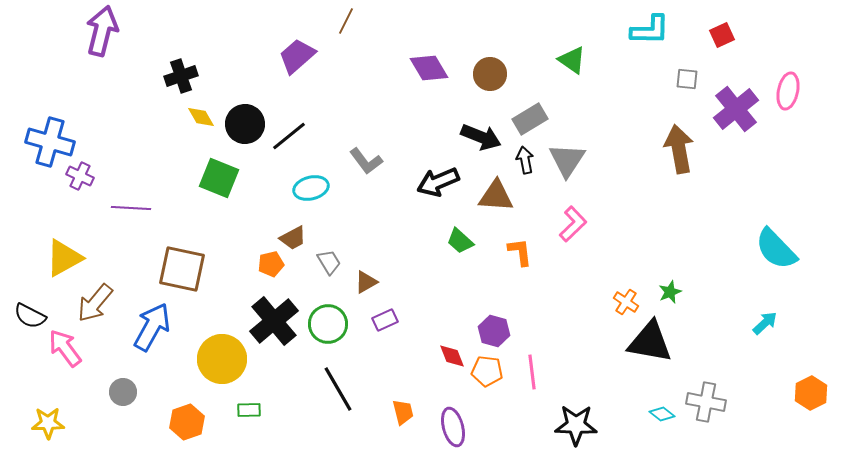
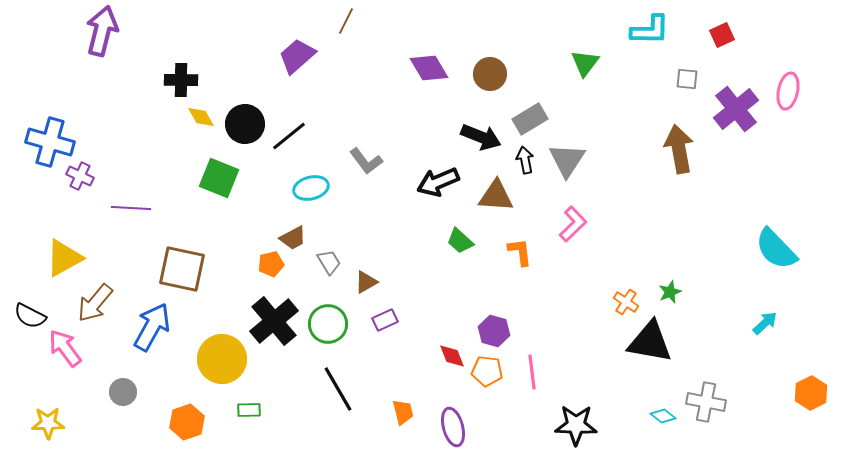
green triangle at (572, 60): moved 13 px right, 3 px down; rotated 32 degrees clockwise
black cross at (181, 76): moved 4 px down; rotated 20 degrees clockwise
cyan diamond at (662, 414): moved 1 px right, 2 px down
